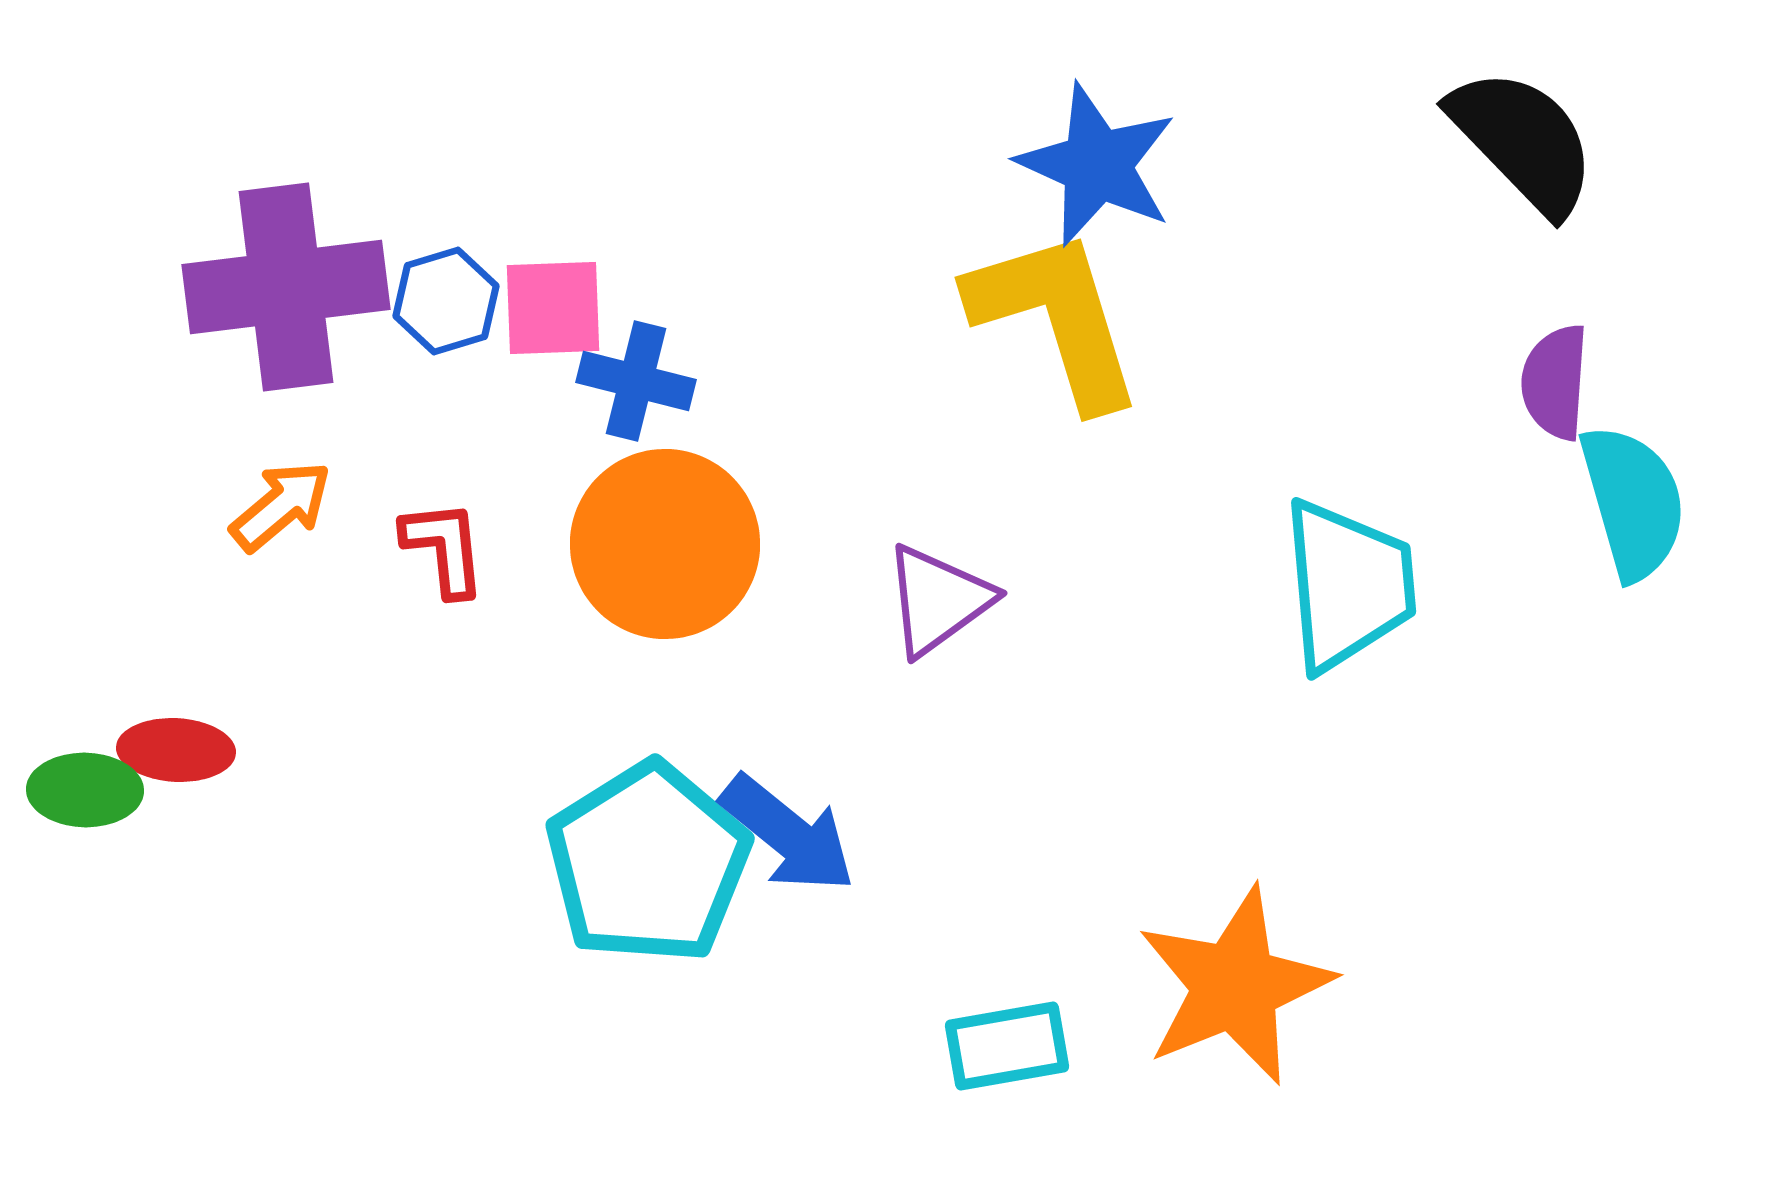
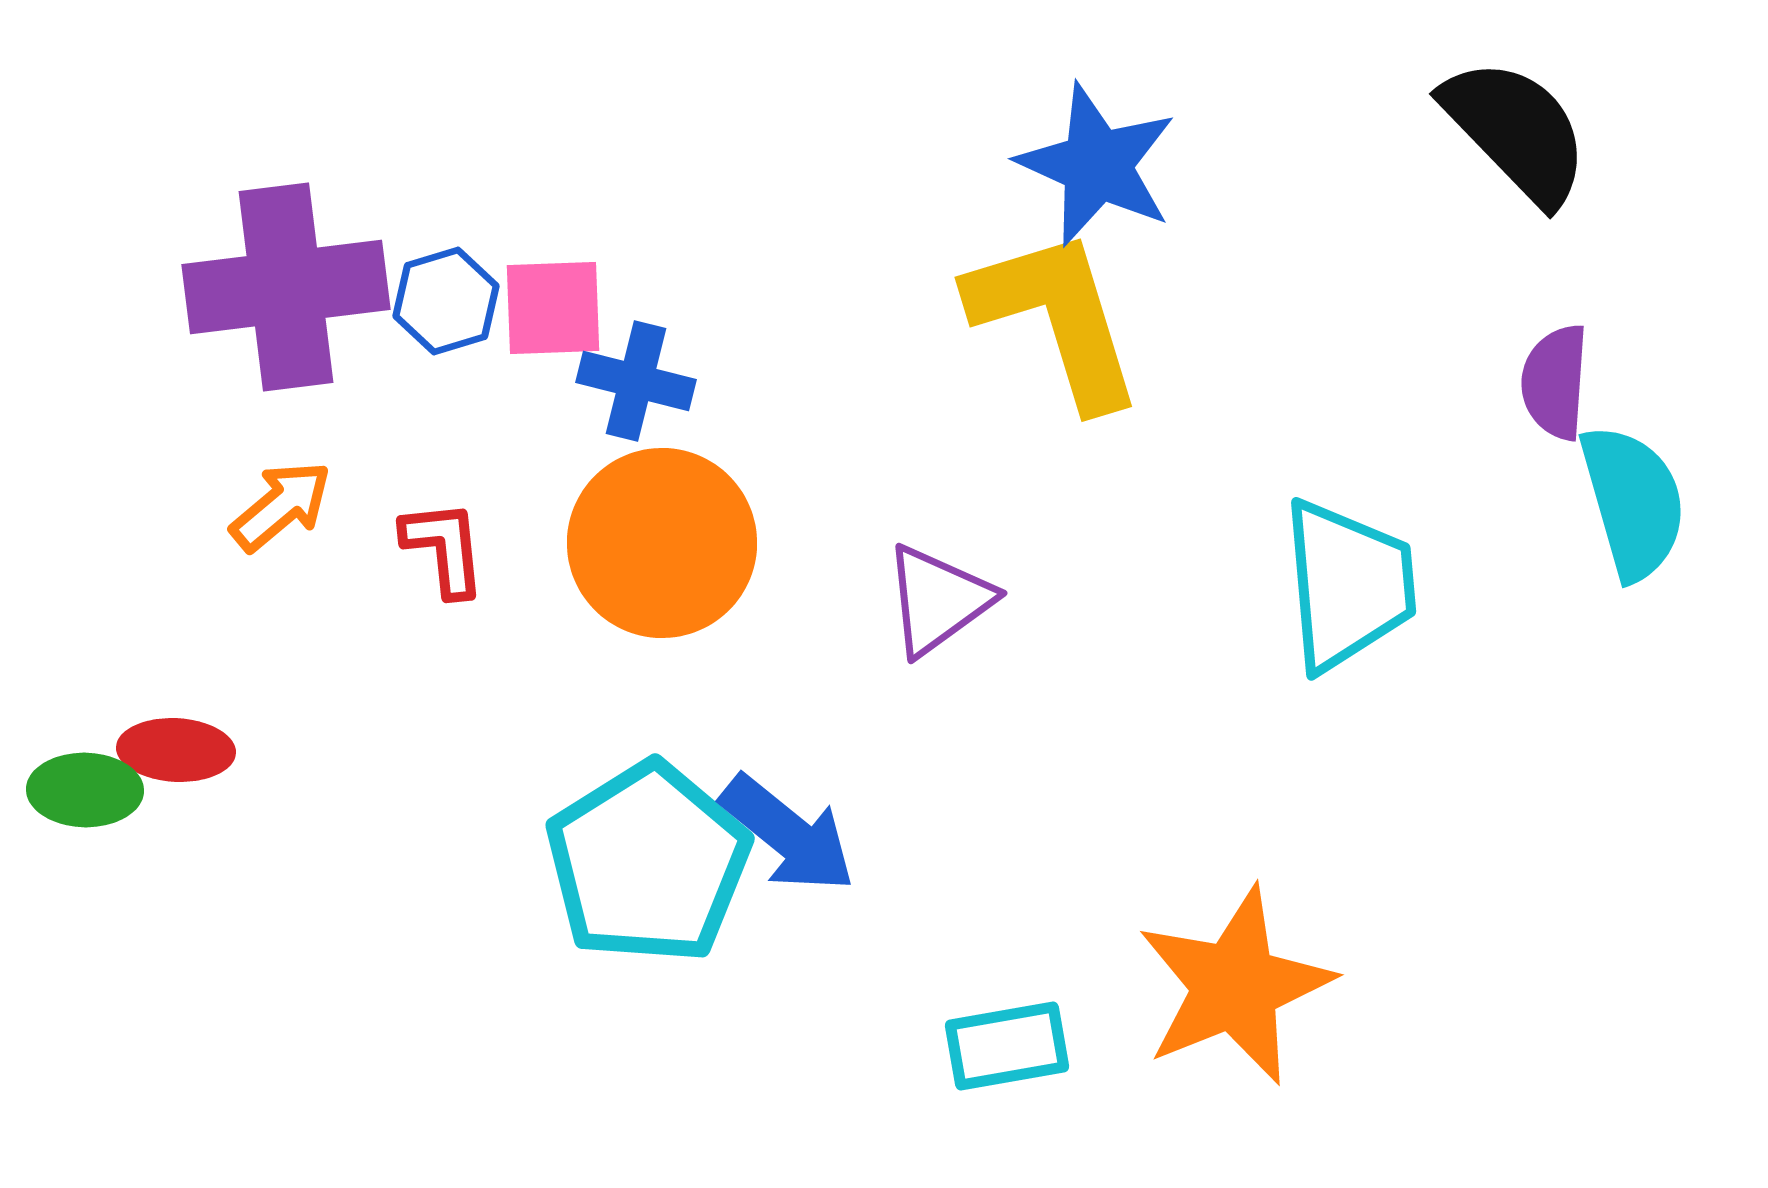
black semicircle: moved 7 px left, 10 px up
orange circle: moved 3 px left, 1 px up
